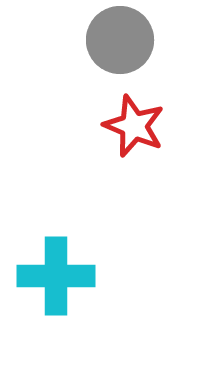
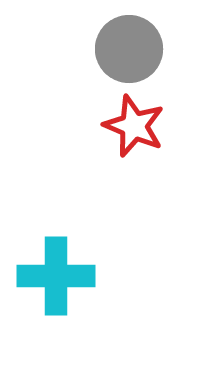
gray circle: moved 9 px right, 9 px down
